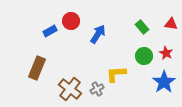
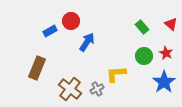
red triangle: rotated 32 degrees clockwise
blue arrow: moved 11 px left, 8 px down
